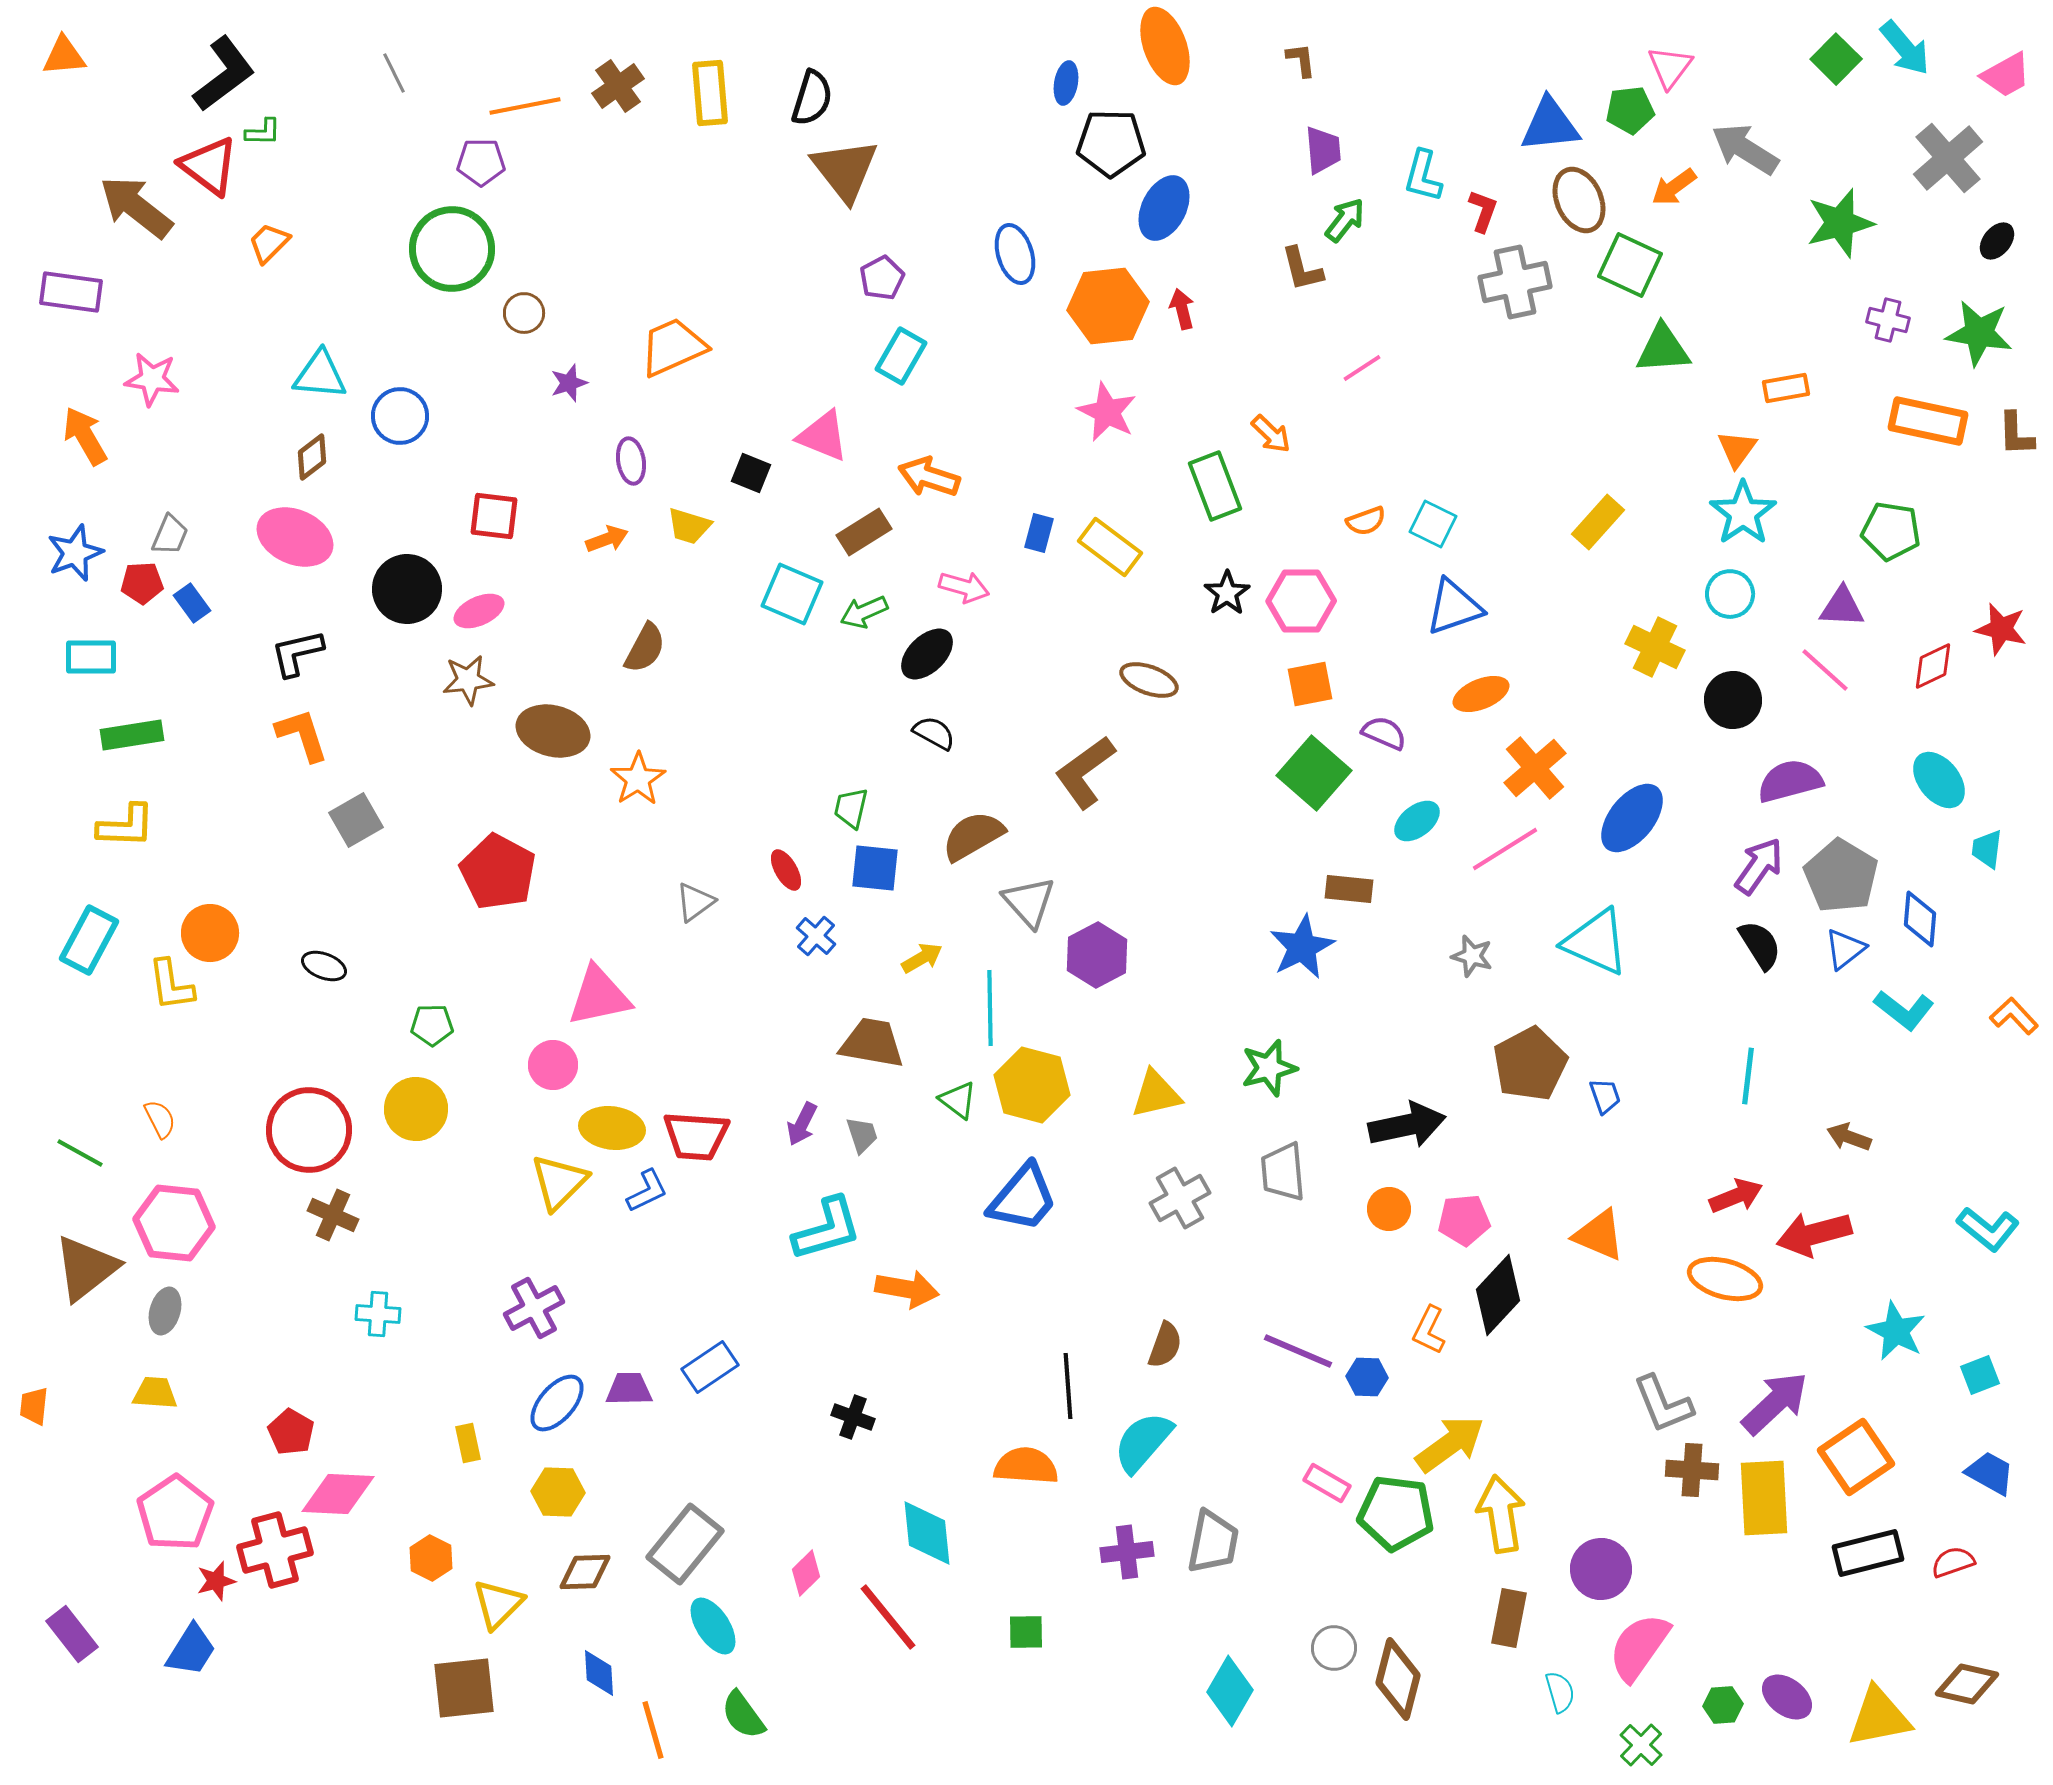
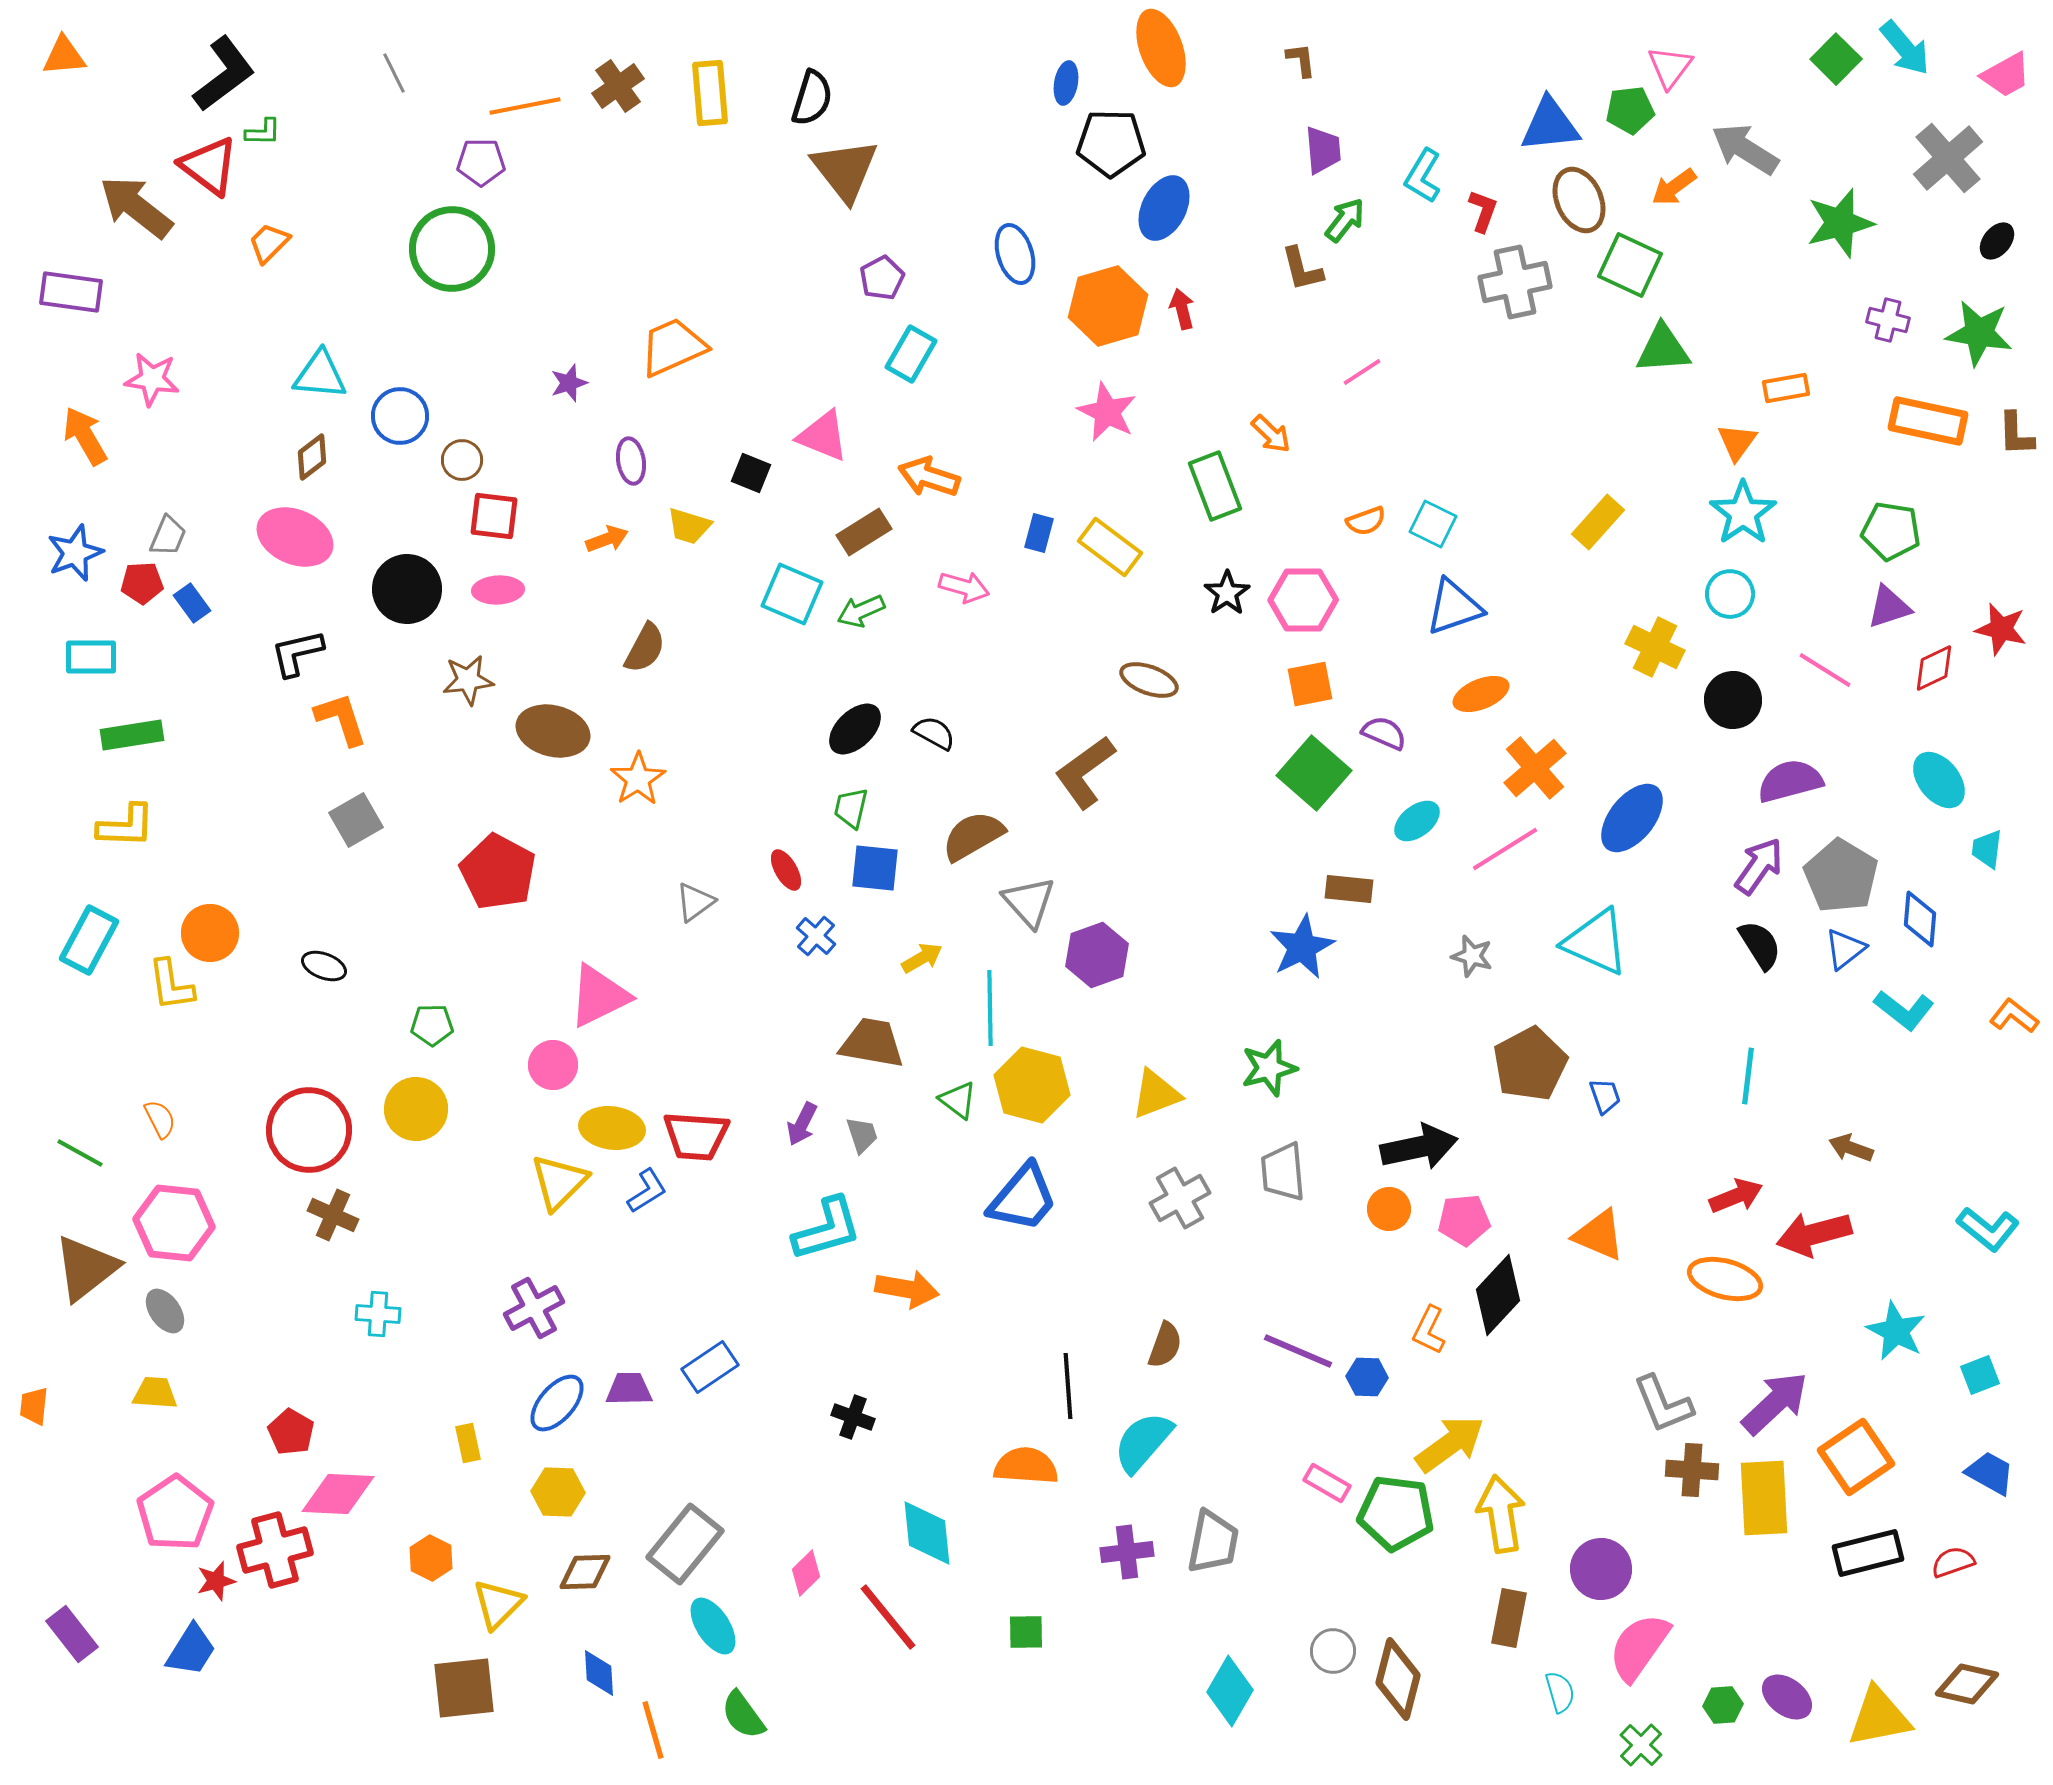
orange ellipse at (1165, 46): moved 4 px left, 2 px down
cyan L-shape at (1423, 176): rotated 16 degrees clockwise
orange hexagon at (1108, 306): rotated 10 degrees counterclockwise
brown circle at (524, 313): moved 62 px left, 147 px down
cyan rectangle at (901, 356): moved 10 px right, 2 px up
pink line at (1362, 368): moved 4 px down
orange triangle at (1737, 449): moved 7 px up
gray trapezoid at (170, 535): moved 2 px left, 1 px down
pink hexagon at (1301, 601): moved 2 px right, 1 px up
purple triangle at (1842, 607): moved 47 px right; rotated 21 degrees counterclockwise
pink ellipse at (479, 611): moved 19 px right, 21 px up; rotated 21 degrees clockwise
green arrow at (864, 612): moved 3 px left, 1 px up
black ellipse at (927, 654): moved 72 px left, 75 px down
red diamond at (1933, 666): moved 1 px right, 2 px down
pink line at (1825, 670): rotated 10 degrees counterclockwise
orange L-shape at (302, 735): moved 39 px right, 16 px up
purple hexagon at (1097, 955): rotated 8 degrees clockwise
pink triangle at (599, 996): rotated 14 degrees counterclockwise
orange L-shape at (2014, 1016): rotated 9 degrees counterclockwise
yellow triangle at (1156, 1094): rotated 8 degrees counterclockwise
black arrow at (1407, 1125): moved 12 px right, 22 px down
brown arrow at (1849, 1137): moved 2 px right, 11 px down
blue L-shape at (647, 1191): rotated 6 degrees counterclockwise
gray ellipse at (165, 1311): rotated 51 degrees counterclockwise
gray circle at (1334, 1648): moved 1 px left, 3 px down
